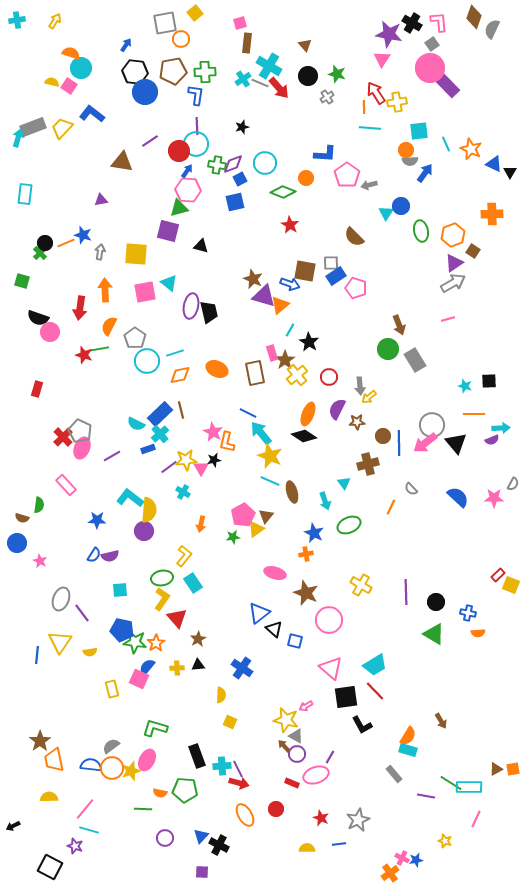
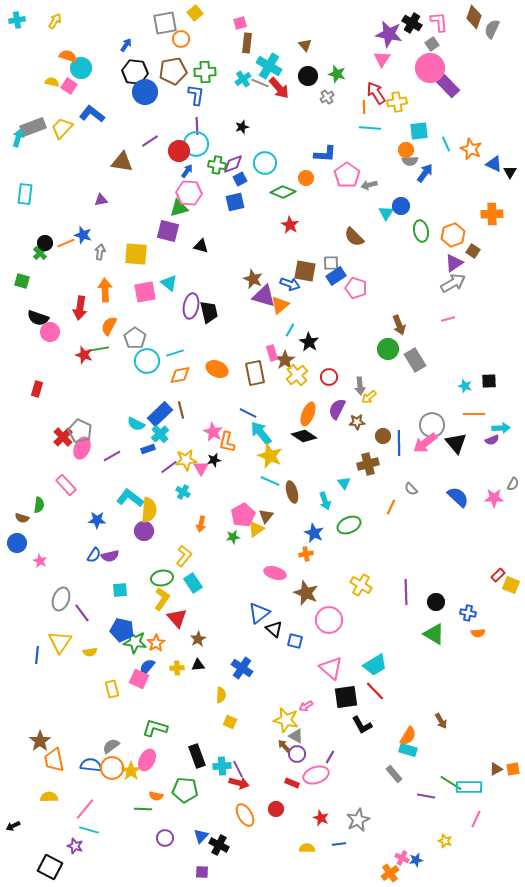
orange semicircle at (71, 53): moved 3 px left, 3 px down
pink hexagon at (188, 190): moved 1 px right, 3 px down
yellow star at (131, 771): rotated 18 degrees counterclockwise
orange semicircle at (160, 793): moved 4 px left, 3 px down
